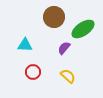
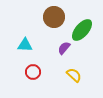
green ellipse: moved 1 px left, 1 px down; rotated 15 degrees counterclockwise
yellow semicircle: moved 6 px right, 1 px up
